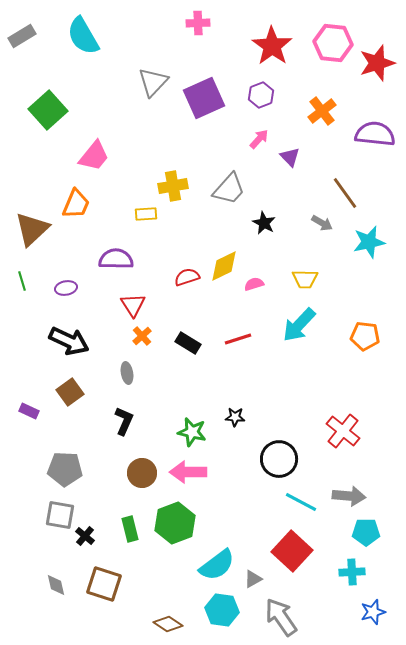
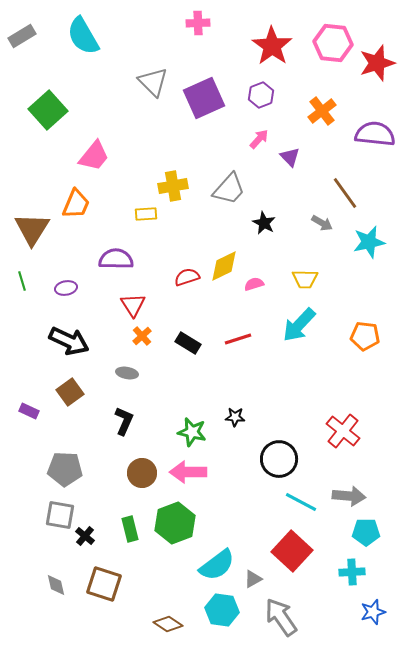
gray triangle at (153, 82): rotated 28 degrees counterclockwise
brown triangle at (32, 229): rotated 15 degrees counterclockwise
gray ellipse at (127, 373): rotated 70 degrees counterclockwise
